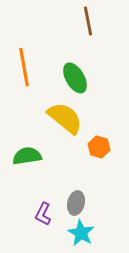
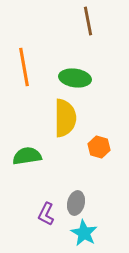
green ellipse: rotated 52 degrees counterclockwise
yellow semicircle: rotated 51 degrees clockwise
purple L-shape: moved 3 px right
cyan star: moved 3 px right
